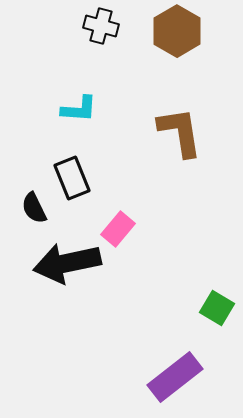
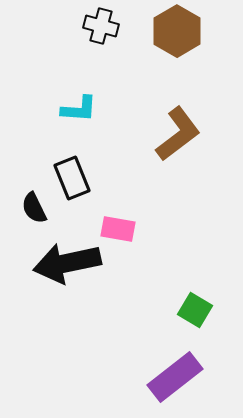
brown L-shape: moved 2 px left, 2 px down; rotated 62 degrees clockwise
pink rectangle: rotated 60 degrees clockwise
green square: moved 22 px left, 2 px down
